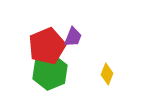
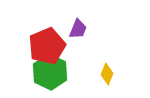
purple trapezoid: moved 5 px right, 8 px up
green hexagon: rotated 12 degrees counterclockwise
